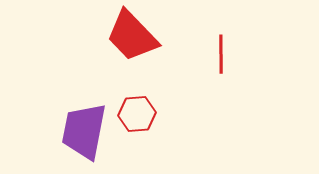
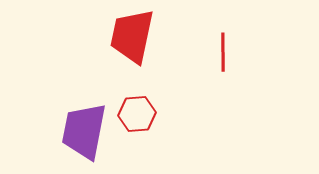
red trapezoid: rotated 56 degrees clockwise
red line: moved 2 px right, 2 px up
